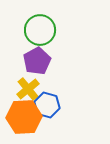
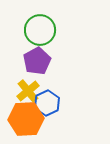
yellow cross: moved 2 px down
blue hexagon: moved 2 px up; rotated 20 degrees clockwise
orange hexagon: moved 2 px right, 2 px down
